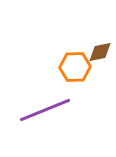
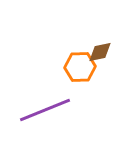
orange hexagon: moved 5 px right
